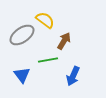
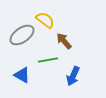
brown arrow: rotated 72 degrees counterclockwise
blue triangle: rotated 24 degrees counterclockwise
